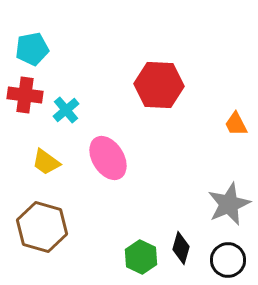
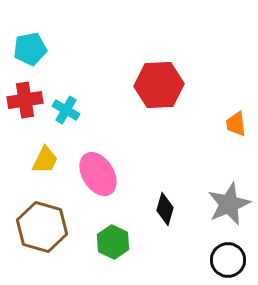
cyan pentagon: moved 2 px left
red hexagon: rotated 6 degrees counterclockwise
red cross: moved 5 px down; rotated 16 degrees counterclockwise
cyan cross: rotated 20 degrees counterclockwise
orange trapezoid: rotated 20 degrees clockwise
pink ellipse: moved 10 px left, 16 px down
yellow trapezoid: moved 1 px left, 2 px up; rotated 100 degrees counterclockwise
black diamond: moved 16 px left, 39 px up
green hexagon: moved 28 px left, 15 px up
